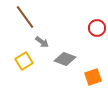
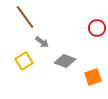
gray diamond: moved 2 px down
